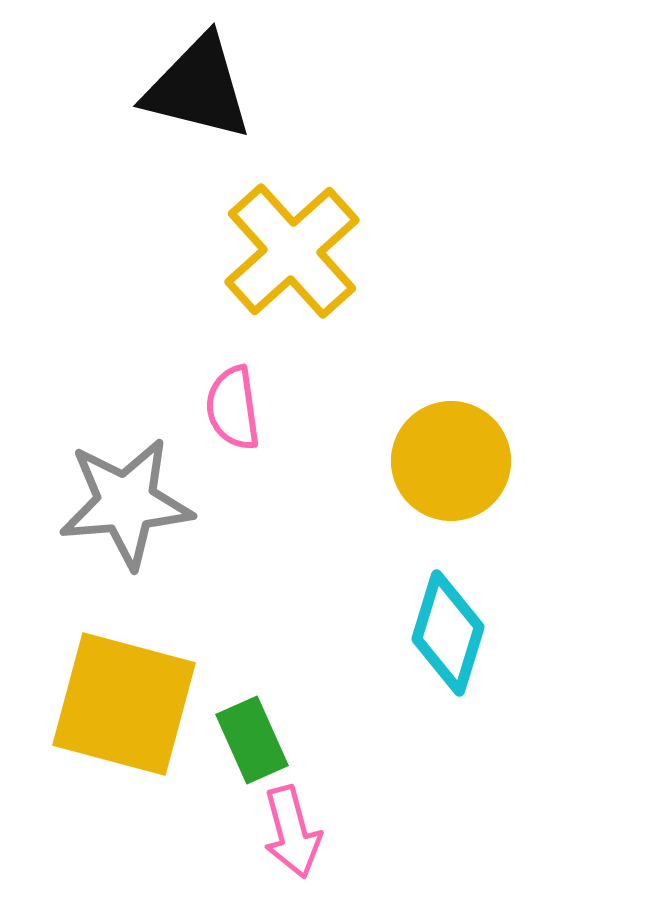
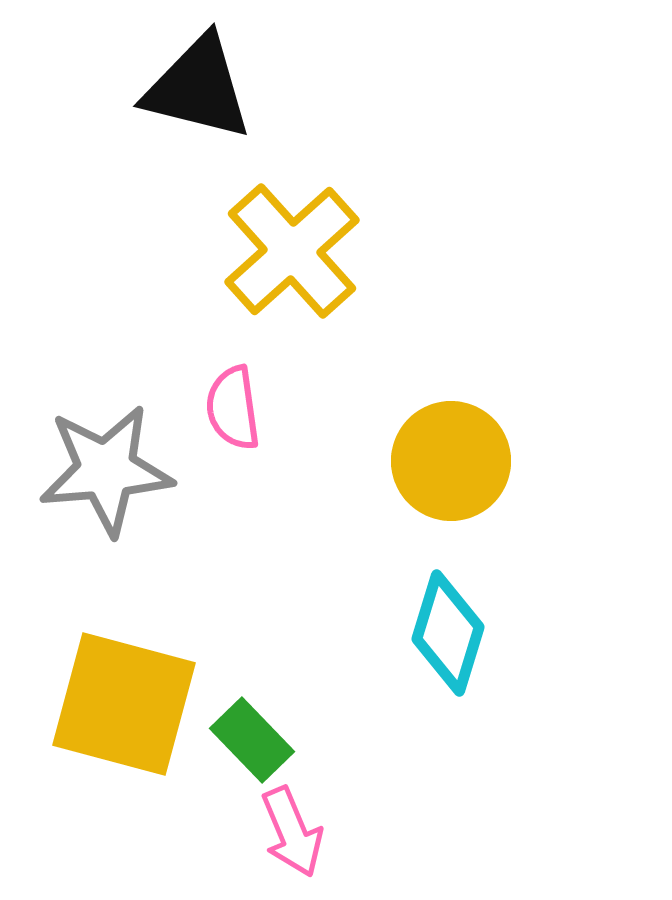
gray star: moved 20 px left, 33 px up
green rectangle: rotated 20 degrees counterclockwise
pink arrow: rotated 8 degrees counterclockwise
